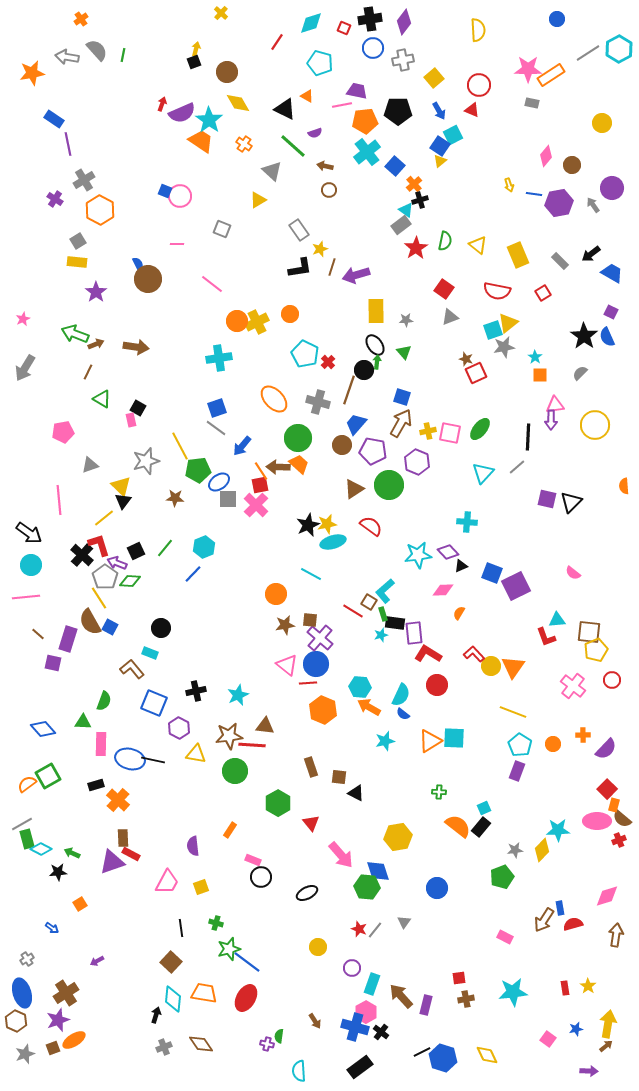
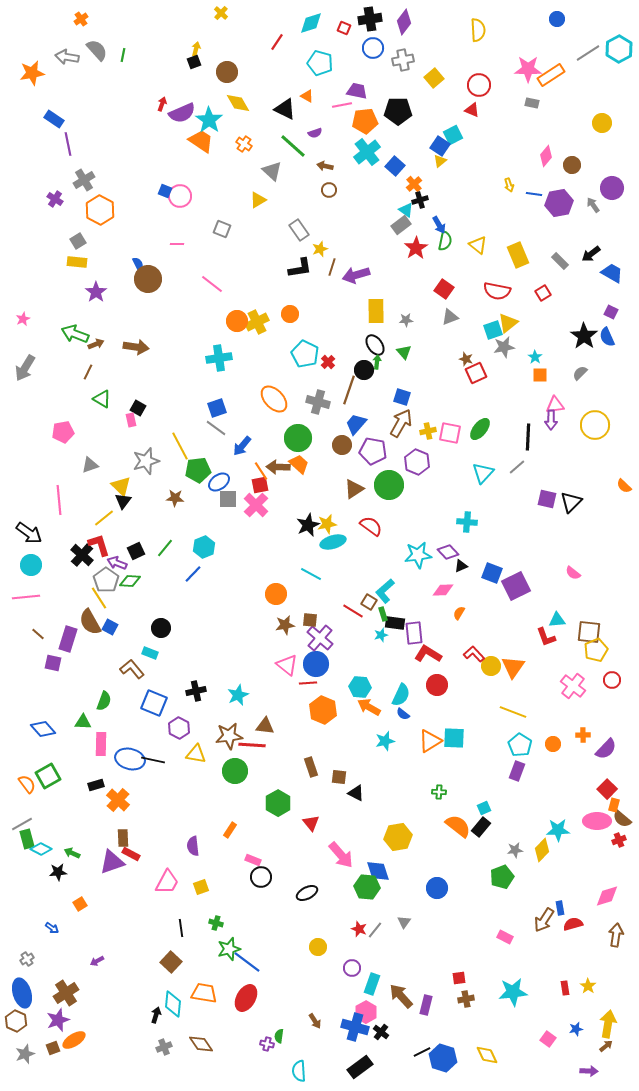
blue arrow at (439, 111): moved 114 px down
orange semicircle at (624, 486): rotated 42 degrees counterclockwise
gray pentagon at (105, 577): moved 1 px right, 3 px down
orange semicircle at (27, 784): rotated 90 degrees clockwise
cyan diamond at (173, 999): moved 5 px down
